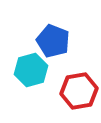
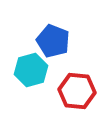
red hexagon: moved 2 px left; rotated 15 degrees clockwise
